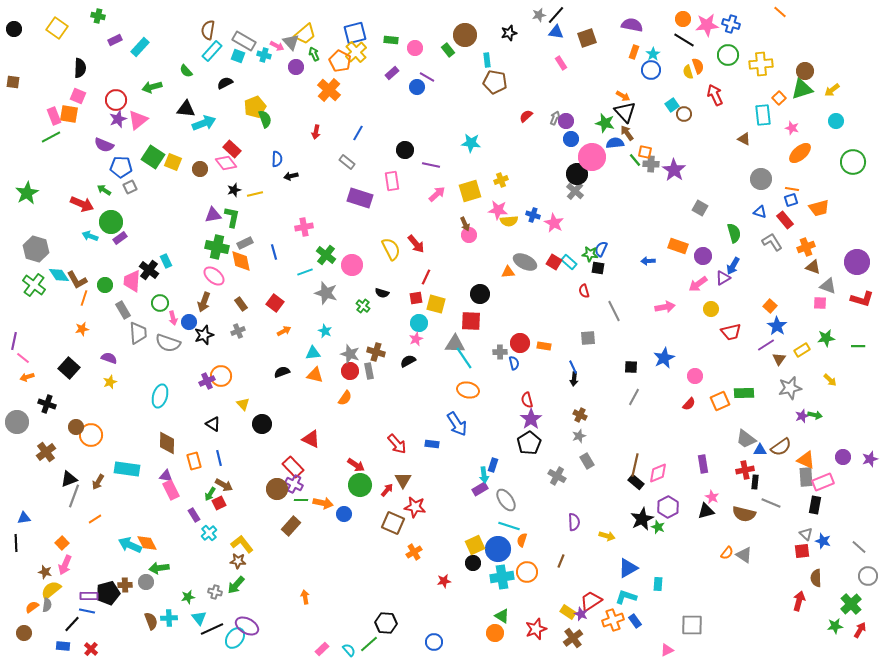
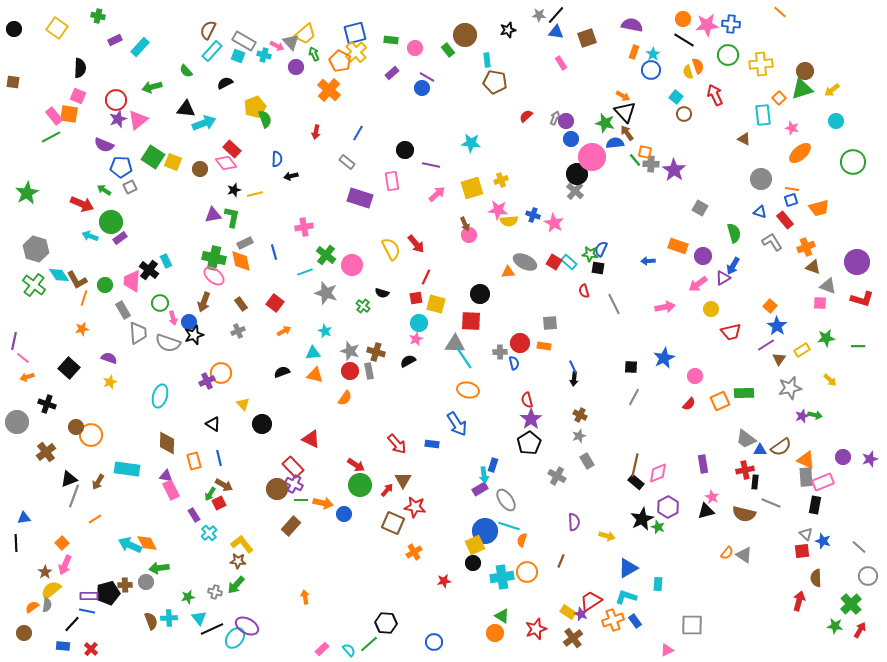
gray star at (539, 15): rotated 16 degrees clockwise
blue cross at (731, 24): rotated 12 degrees counterclockwise
brown semicircle at (208, 30): rotated 18 degrees clockwise
black star at (509, 33): moved 1 px left, 3 px up
blue circle at (417, 87): moved 5 px right, 1 px down
cyan square at (672, 105): moved 4 px right, 8 px up; rotated 16 degrees counterclockwise
pink rectangle at (54, 116): rotated 18 degrees counterclockwise
yellow square at (470, 191): moved 2 px right, 3 px up
green cross at (217, 247): moved 3 px left, 11 px down
gray line at (614, 311): moved 7 px up
black star at (204, 335): moved 10 px left
gray square at (588, 338): moved 38 px left, 15 px up
gray star at (350, 354): moved 3 px up
orange circle at (221, 376): moved 3 px up
blue circle at (498, 549): moved 13 px left, 18 px up
brown star at (45, 572): rotated 24 degrees clockwise
green star at (835, 626): rotated 14 degrees clockwise
